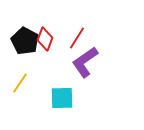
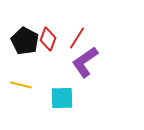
red diamond: moved 3 px right
yellow line: moved 1 px right, 2 px down; rotated 70 degrees clockwise
